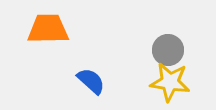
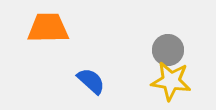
orange trapezoid: moved 1 px up
yellow star: moved 1 px right, 1 px up
